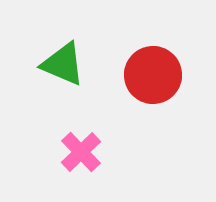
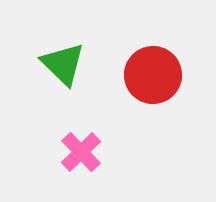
green triangle: rotated 21 degrees clockwise
